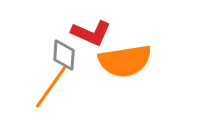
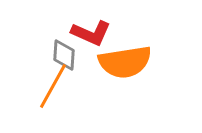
orange semicircle: moved 1 px down
orange line: moved 2 px right, 1 px up; rotated 6 degrees counterclockwise
